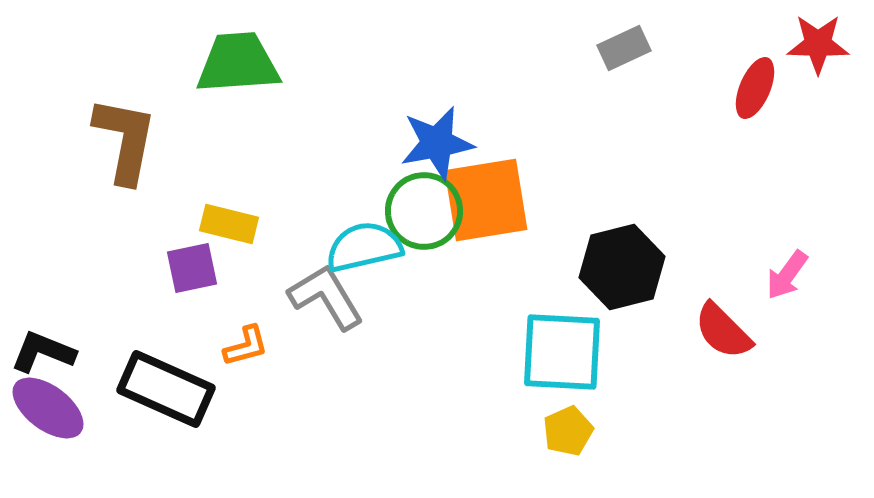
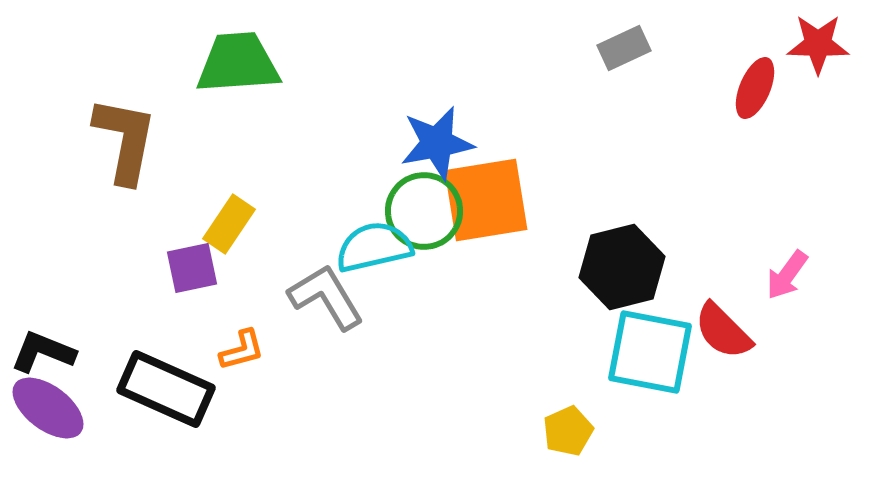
yellow rectangle: rotated 70 degrees counterclockwise
cyan semicircle: moved 10 px right
orange L-shape: moved 4 px left, 4 px down
cyan square: moved 88 px right; rotated 8 degrees clockwise
